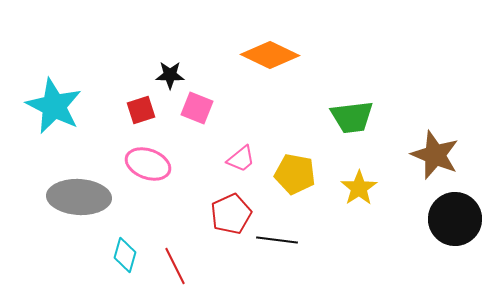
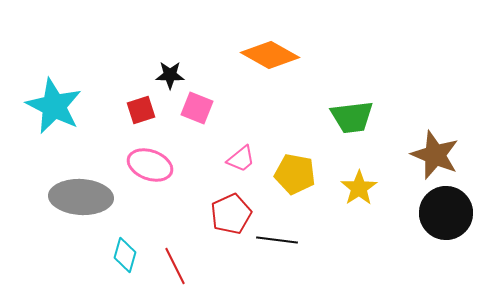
orange diamond: rotated 4 degrees clockwise
pink ellipse: moved 2 px right, 1 px down
gray ellipse: moved 2 px right
black circle: moved 9 px left, 6 px up
